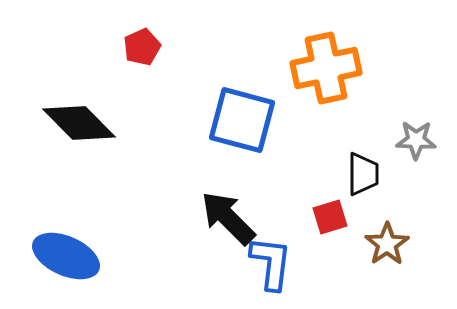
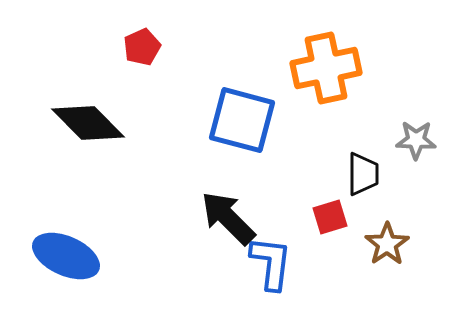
black diamond: moved 9 px right
